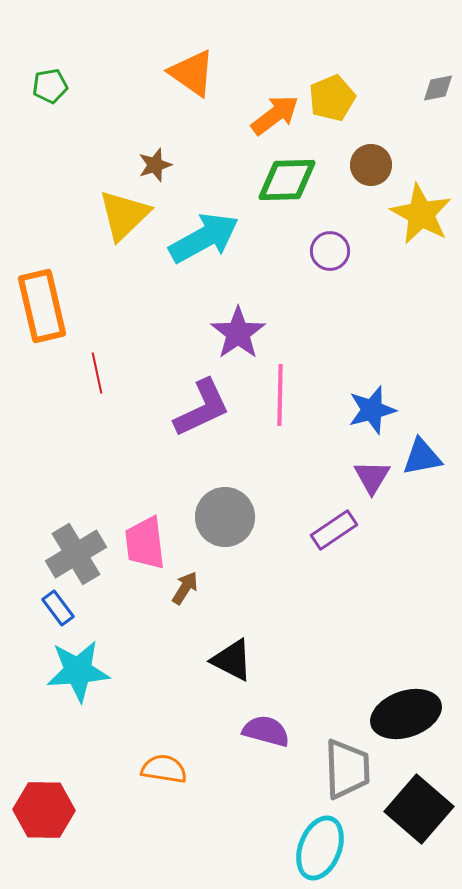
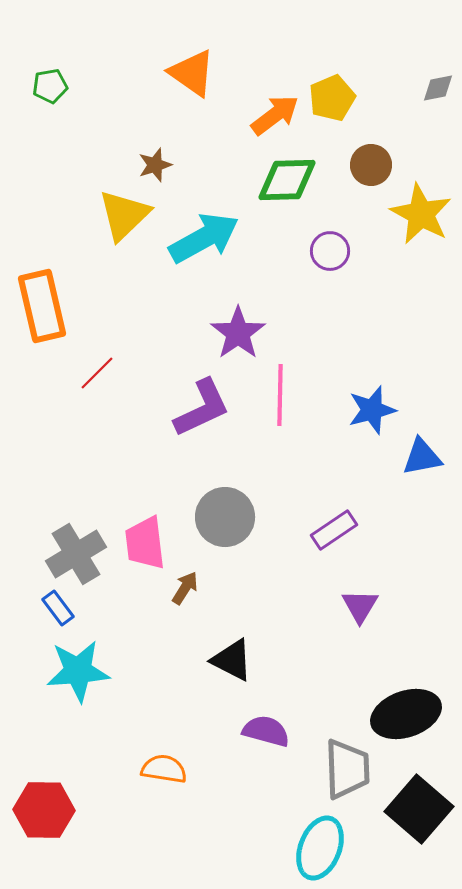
red line: rotated 57 degrees clockwise
purple triangle: moved 12 px left, 129 px down
